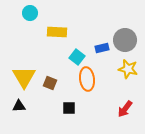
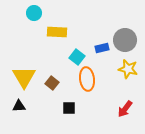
cyan circle: moved 4 px right
brown square: moved 2 px right; rotated 16 degrees clockwise
